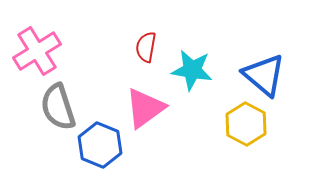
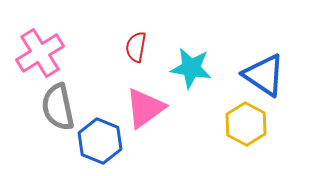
red semicircle: moved 10 px left
pink cross: moved 3 px right, 2 px down
cyan star: moved 1 px left, 2 px up
blue triangle: rotated 6 degrees counterclockwise
gray semicircle: rotated 6 degrees clockwise
blue hexagon: moved 4 px up
